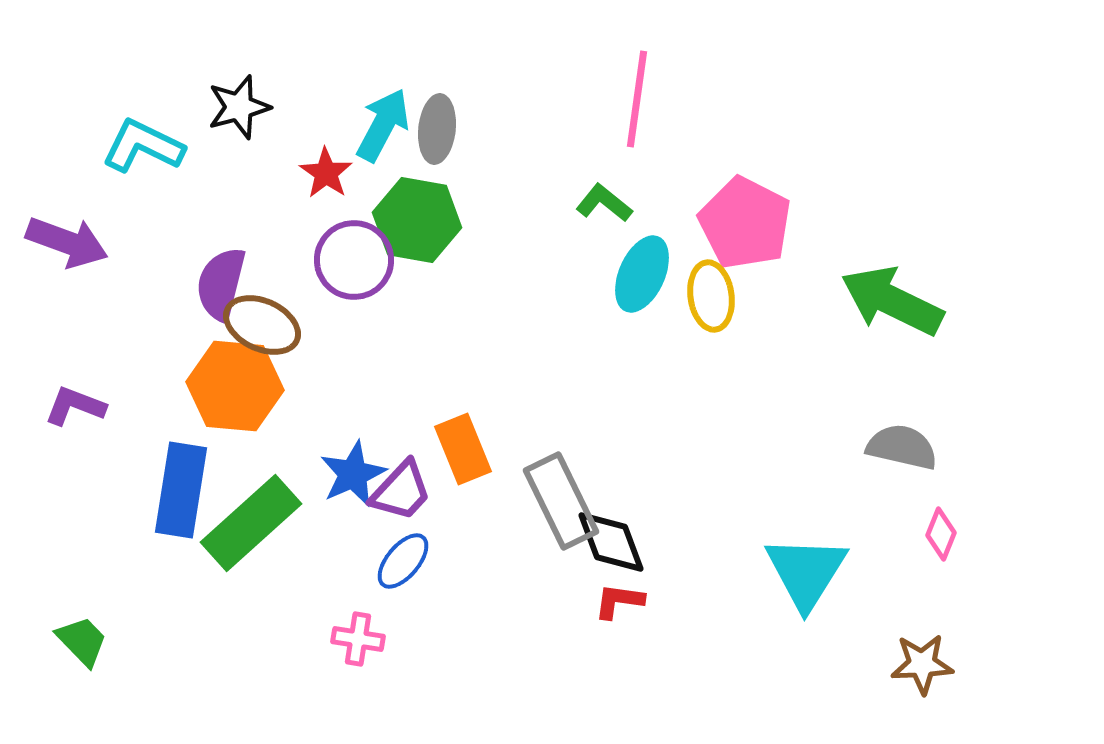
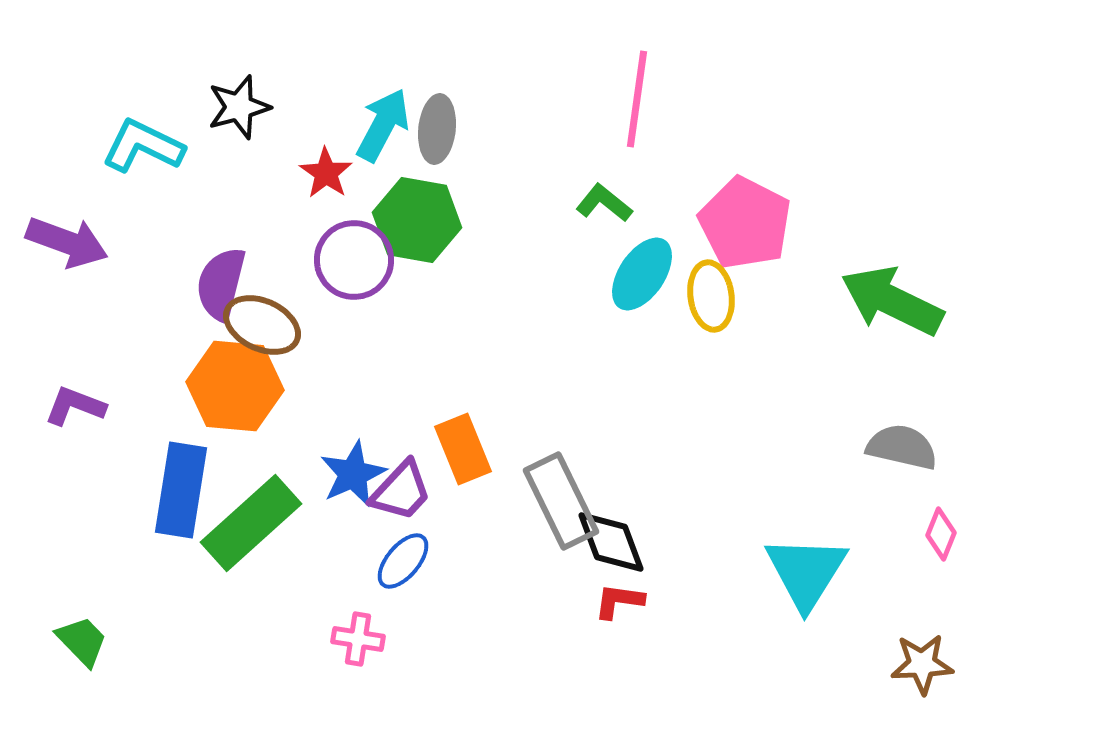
cyan ellipse: rotated 10 degrees clockwise
